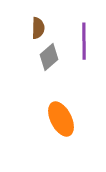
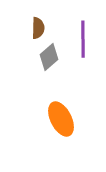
purple line: moved 1 px left, 2 px up
